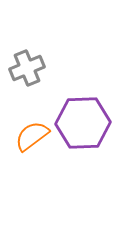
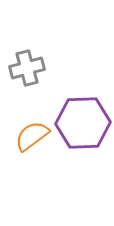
gray cross: rotated 8 degrees clockwise
